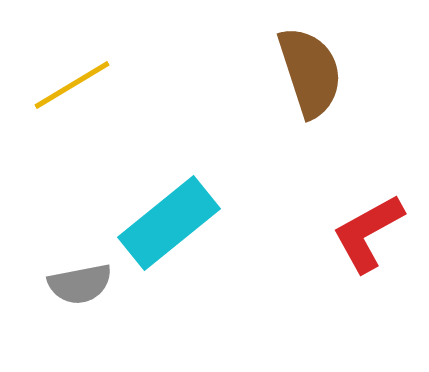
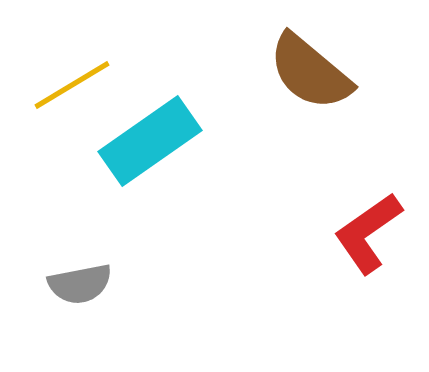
brown semicircle: rotated 148 degrees clockwise
cyan rectangle: moved 19 px left, 82 px up; rotated 4 degrees clockwise
red L-shape: rotated 6 degrees counterclockwise
